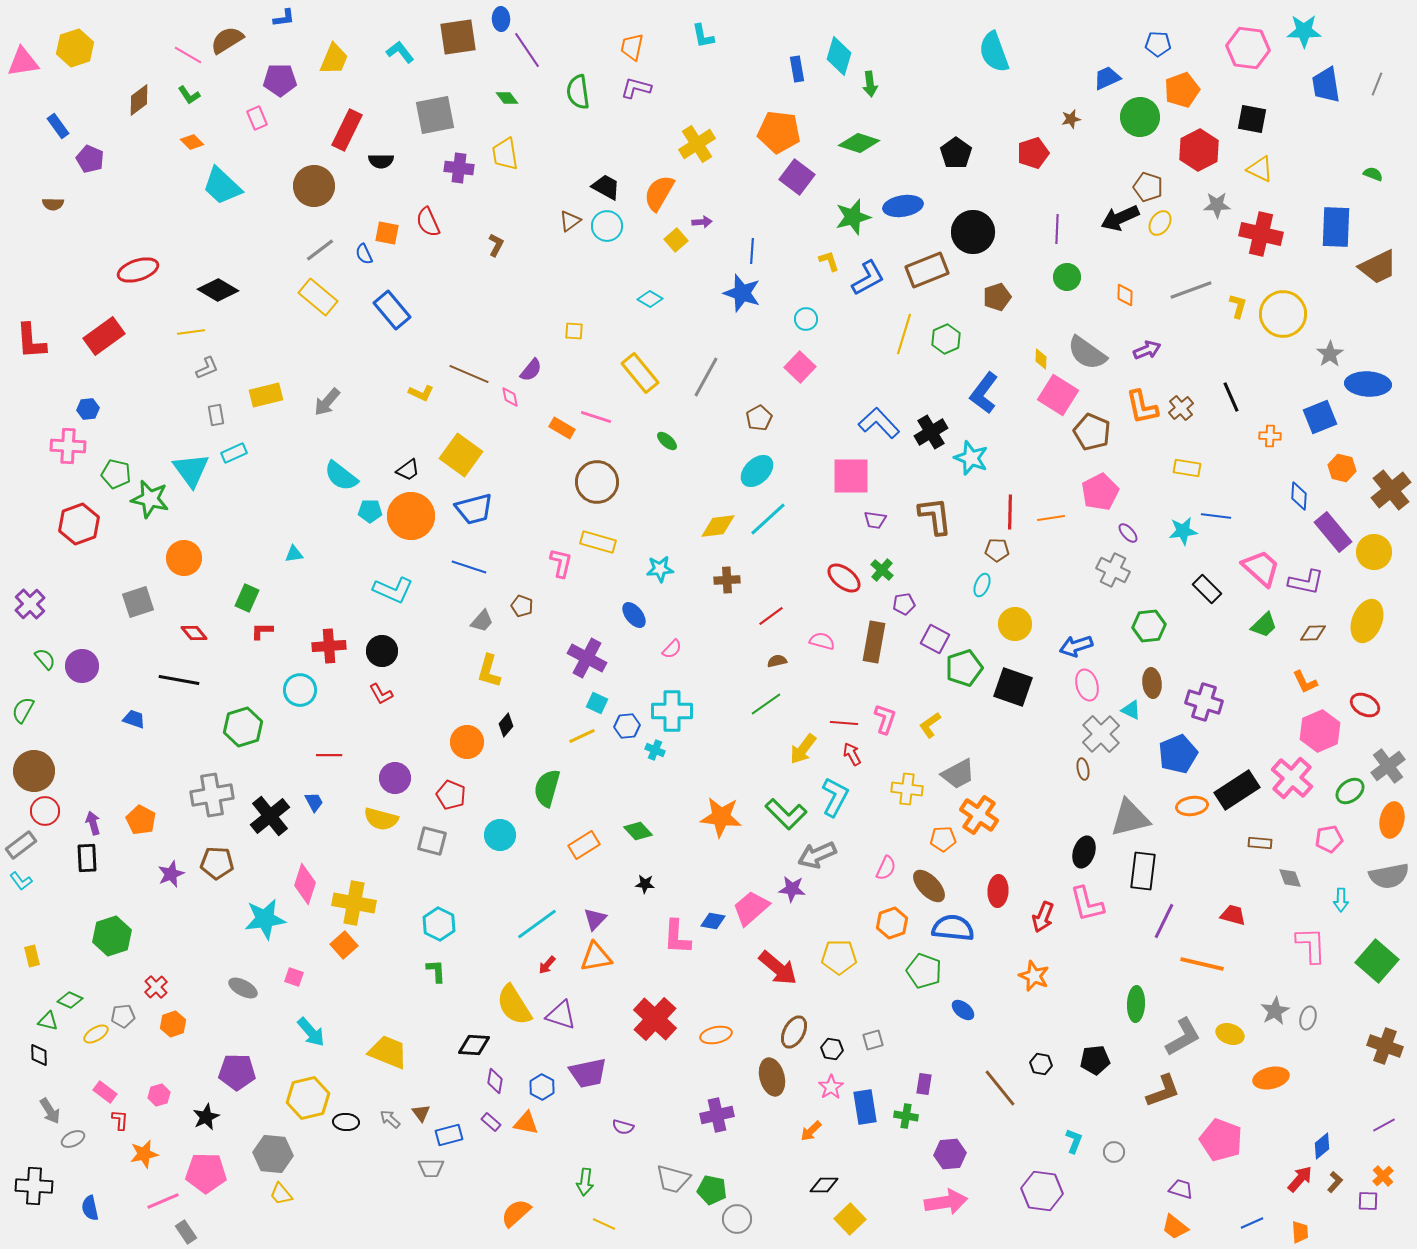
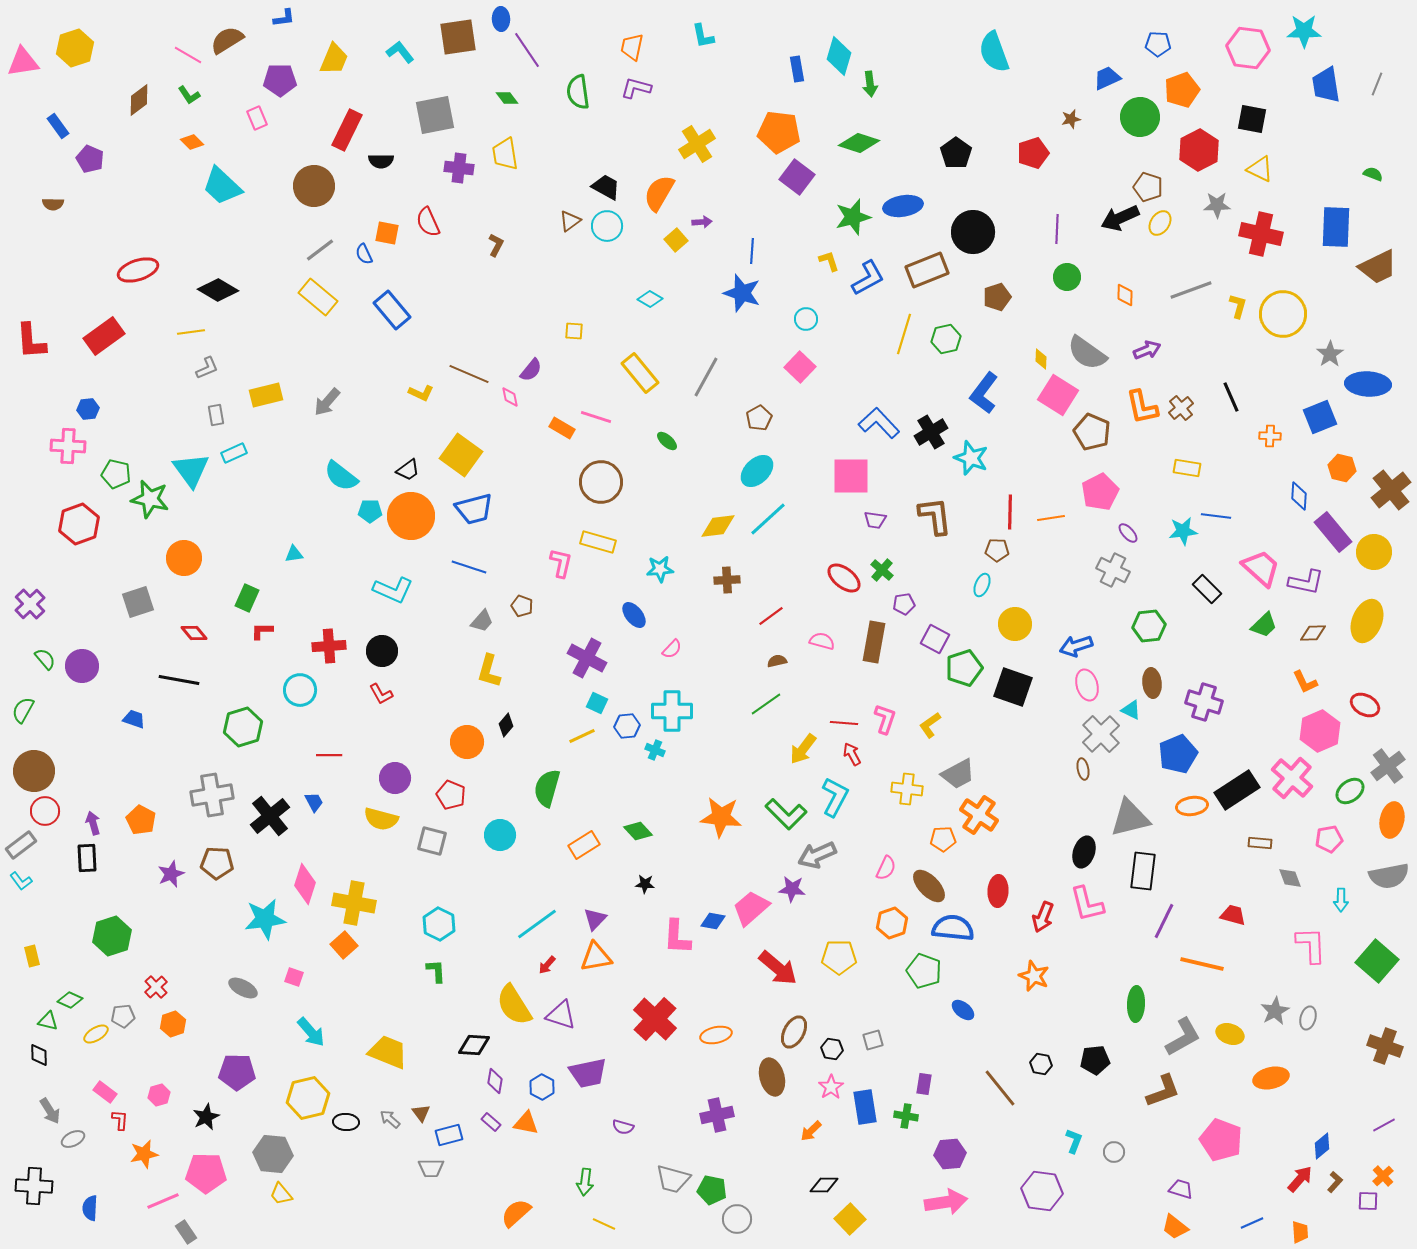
green hexagon at (946, 339): rotated 12 degrees clockwise
brown circle at (597, 482): moved 4 px right
blue semicircle at (90, 1208): rotated 15 degrees clockwise
